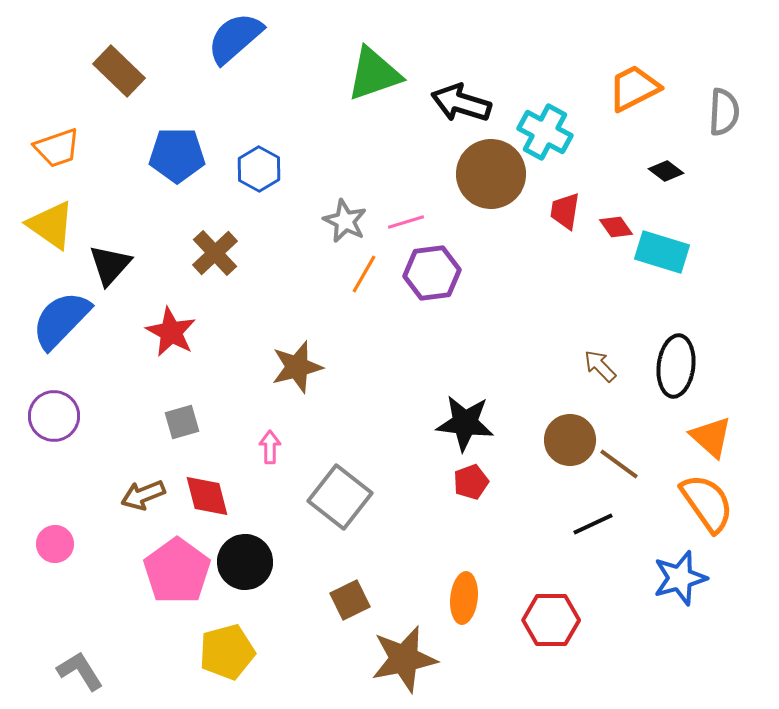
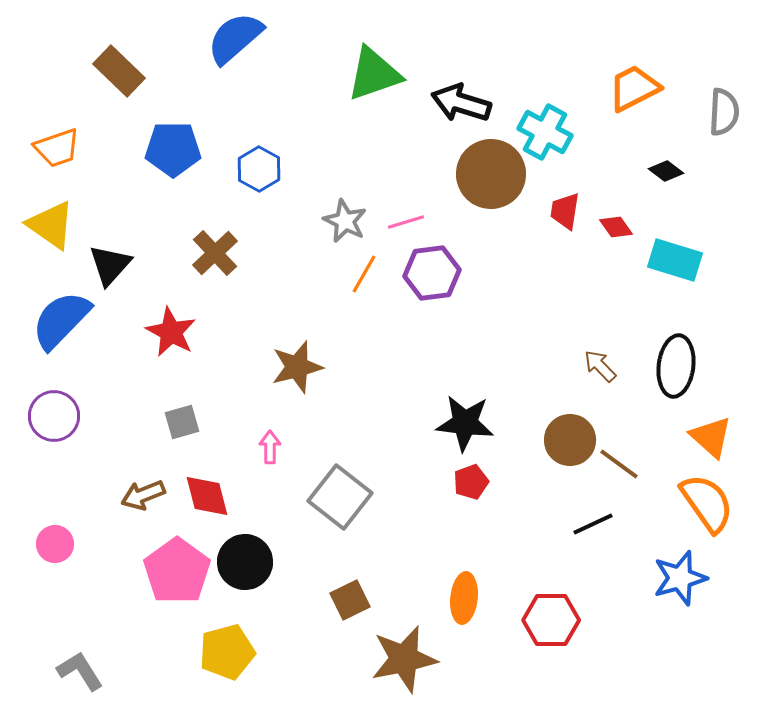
blue pentagon at (177, 155): moved 4 px left, 6 px up
cyan rectangle at (662, 252): moved 13 px right, 8 px down
